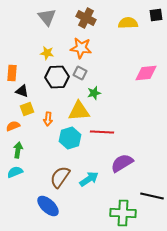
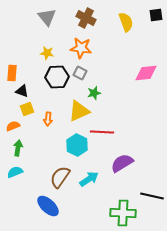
yellow semicircle: moved 2 px left, 1 px up; rotated 72 degrees clockwise
yellow triangle: rotated 20 degrees counterclockwise
cyan hexagon: moved 7 px right, 7 px down; rotated 15 degrees counterclockwise
green arrow: moved 2 px up
